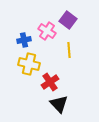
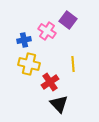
yellow line: moved 4 px right, 14 px down
